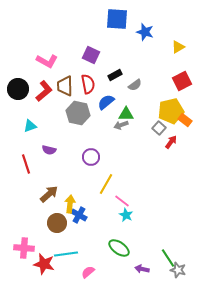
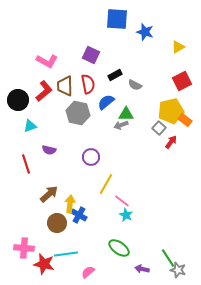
gray semicircle: rotated 64 degrees clockwise
black circle: moved 11 px down
